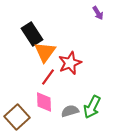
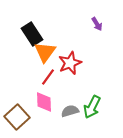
purple arrow: moved 1 px left, 11 px down
